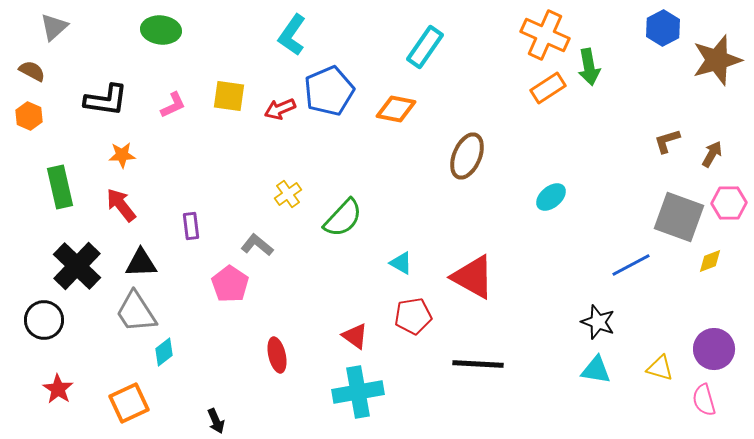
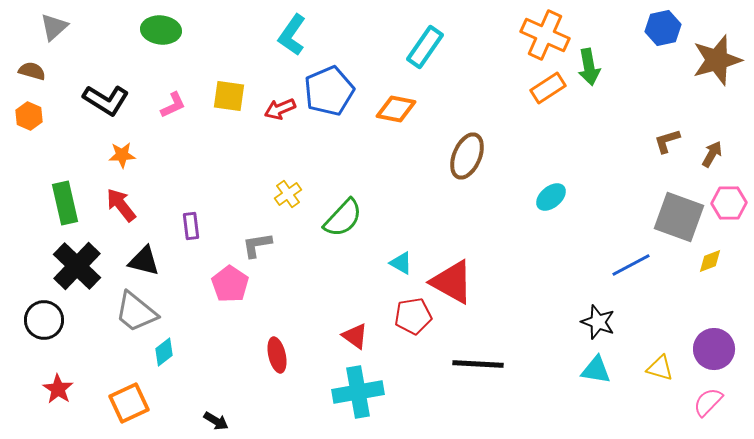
blue hexagon at (663, 28): rotated 16 degrees clockwise
brown semicircle at (32, 71): rotated 12 degrees counterclockwise
black L-shape at (106, 100): rotated 24 degrees clockwise
green rectangle at (60, 187): moved 5 px right, 16 px down
gray L-shape at (257, 245): rotated 48 degrees counterclockwise
black triangle at (141, 263): moved 3 px right, 2 px up; rotated 16 degrees clockwise
red triangle at (473, 277): moved 21 px left, 5 px down
gray trapezoid at (136, 312): rotated 18 degrees counterclockwise
pink semicircle at (704, 400): moved 4 px right, 2 px down; rotated 60 degrees clockwise
black arrow at (216, 421): rotated 35 degrees counterclockwise
